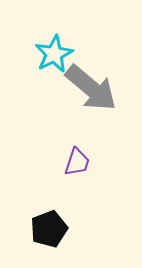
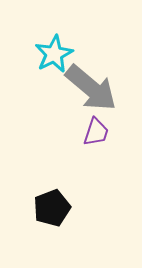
purple trapezoid: moved 19 px right, 30 px up
black pentagon: moved 3 px right, 21 px up
